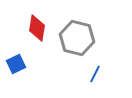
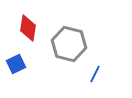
red diamond: moved 9 px left
gray hexagon: moved 8 px left, 6 px down
